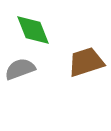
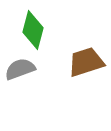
green diamond: rotated 36 degrees clockwise
